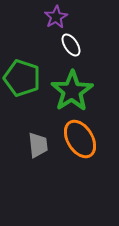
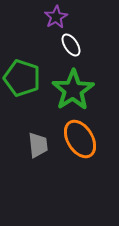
green star: moved 1 px right, 1 px up
